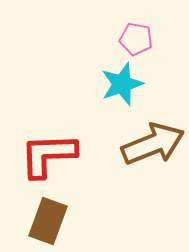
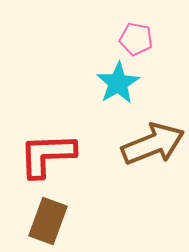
cyan star: moved 4 px left, 1 px up; rotated 12 degrees counterclockwise
red L-shape: moved 1 px left
